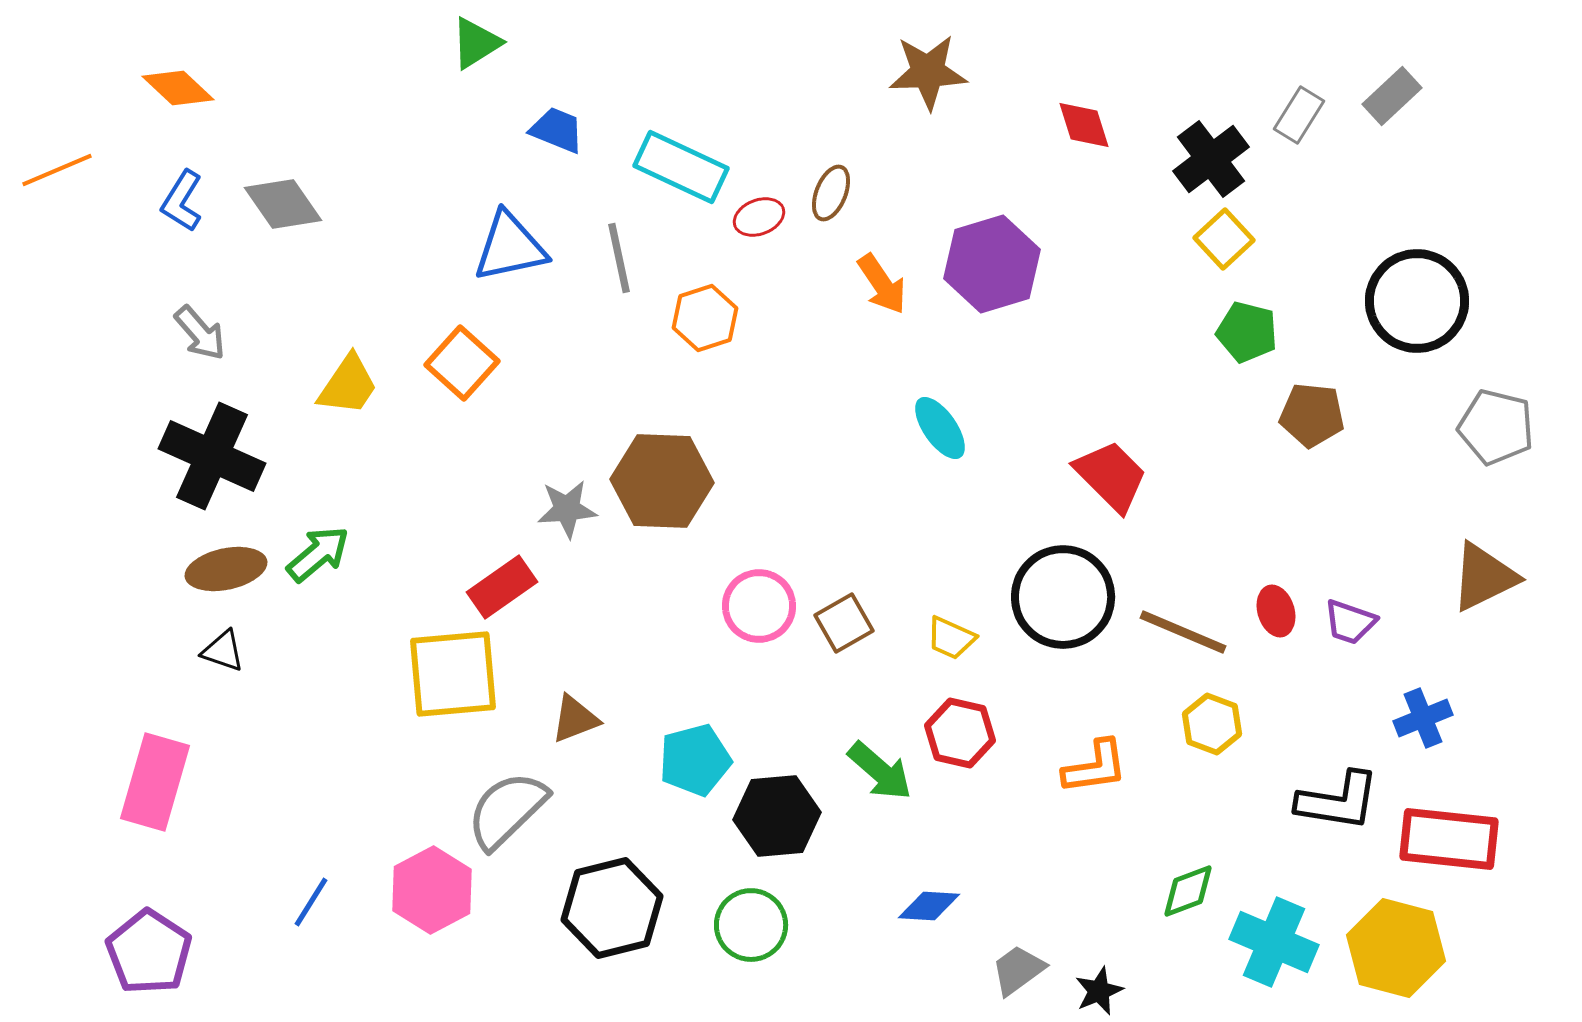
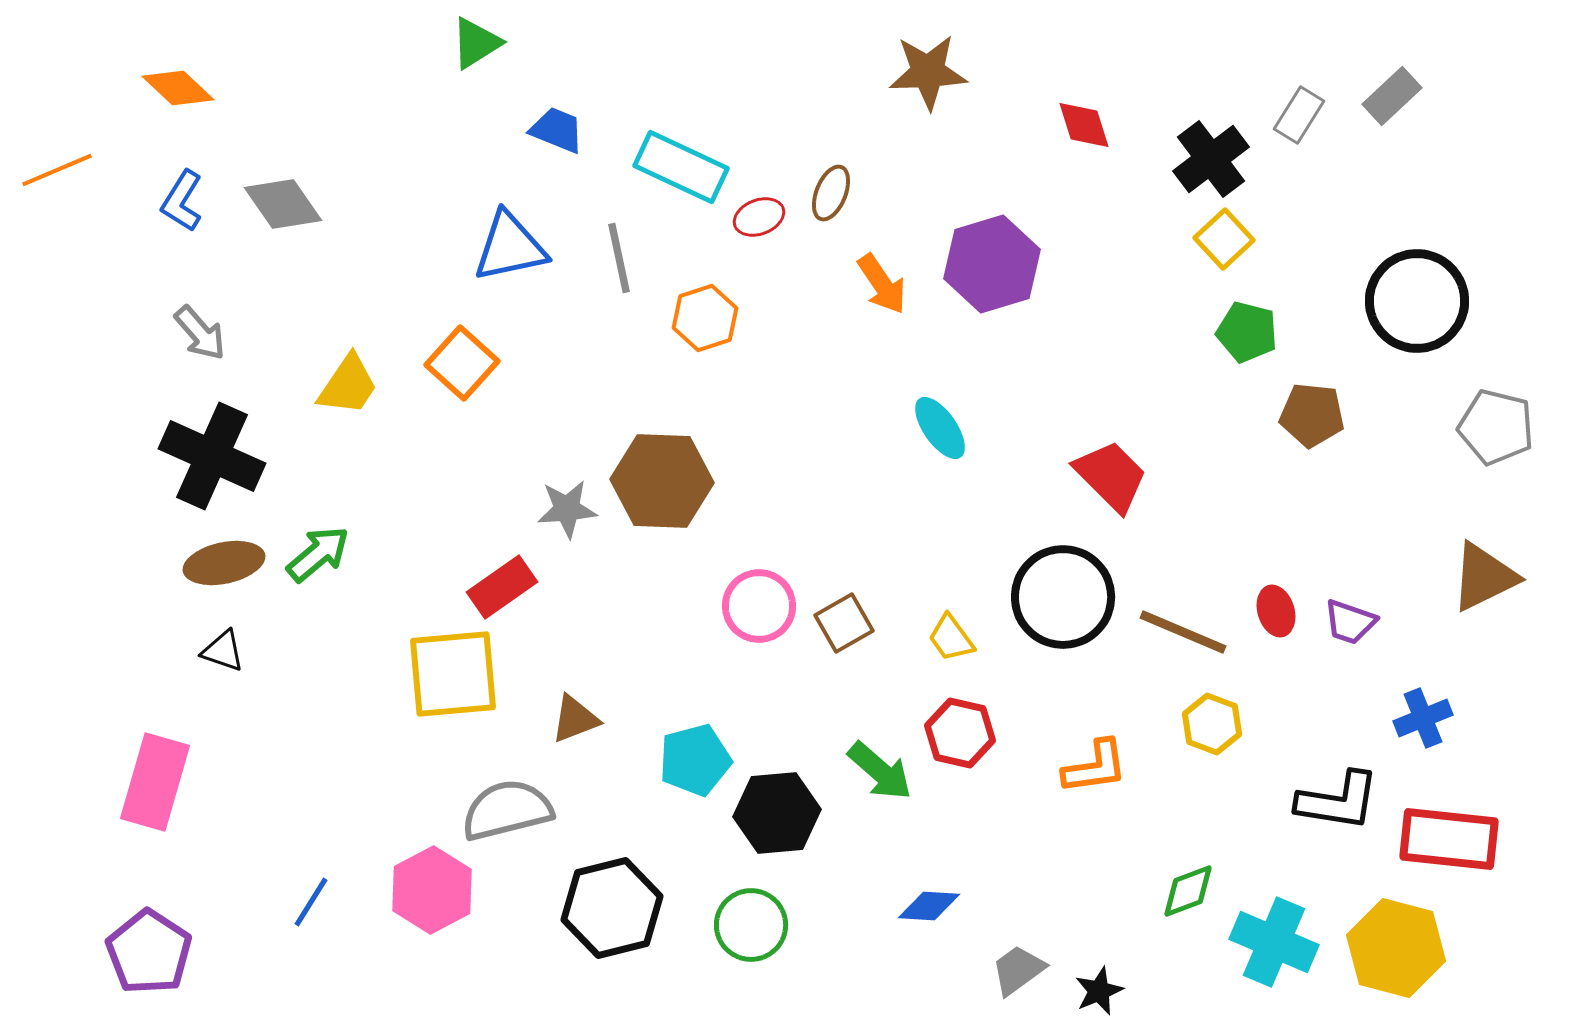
brown ellipse at (226, 569): moved 2 px left, 6 px up
yellow trapezoid at (951, 638): rotated 30 degrees clockwise
gray semicircle at (507, 810): rotated 30 degrees clockwise
black hexagon at (777, 816): moved 3 px up
